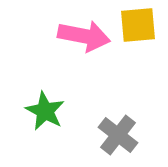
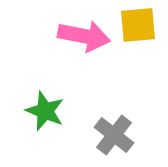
green star: rotated 6 degrees counterclockwise
gray cross: moved 4 px left
